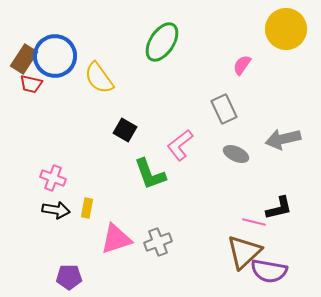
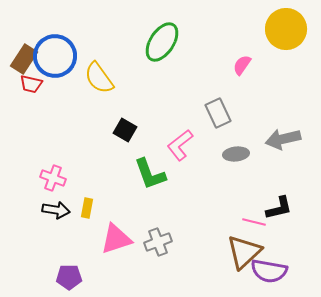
gray rectangle: moved 6 px left, 4 px down
gray ellipse: rotated 30 degrees counterclockwise
